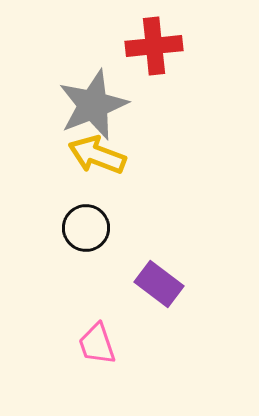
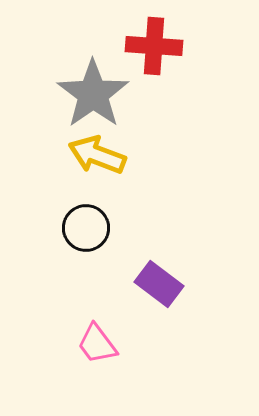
red cross: rotated 10 degrees clockwise
gray star: moved 11 px up; rotated 14 degrees counterclockwise
pink trapezoid: rotated 18 degrees counterclockwise
